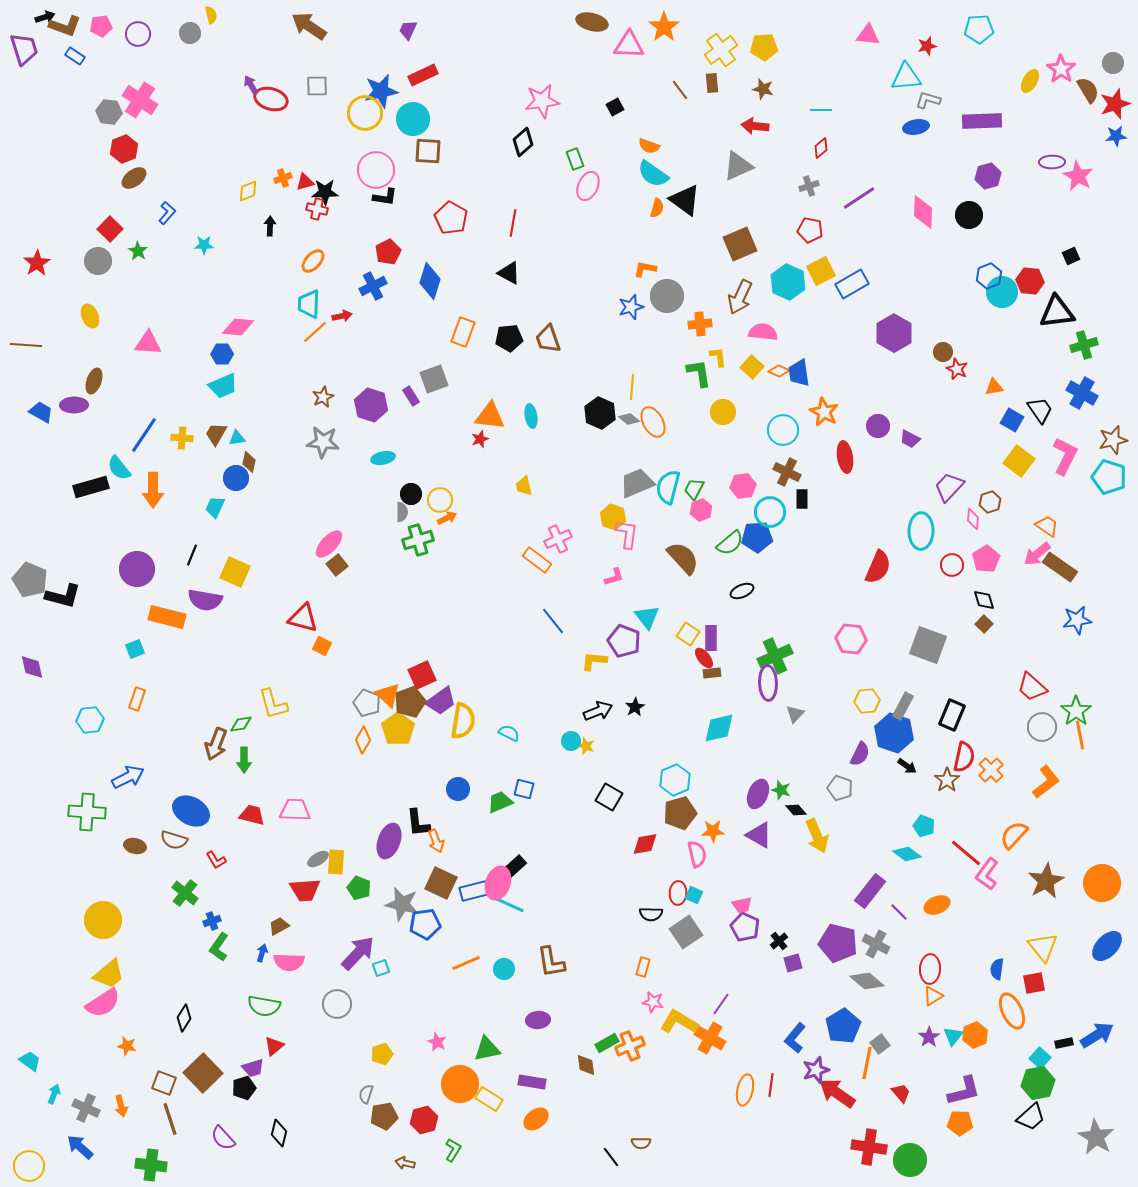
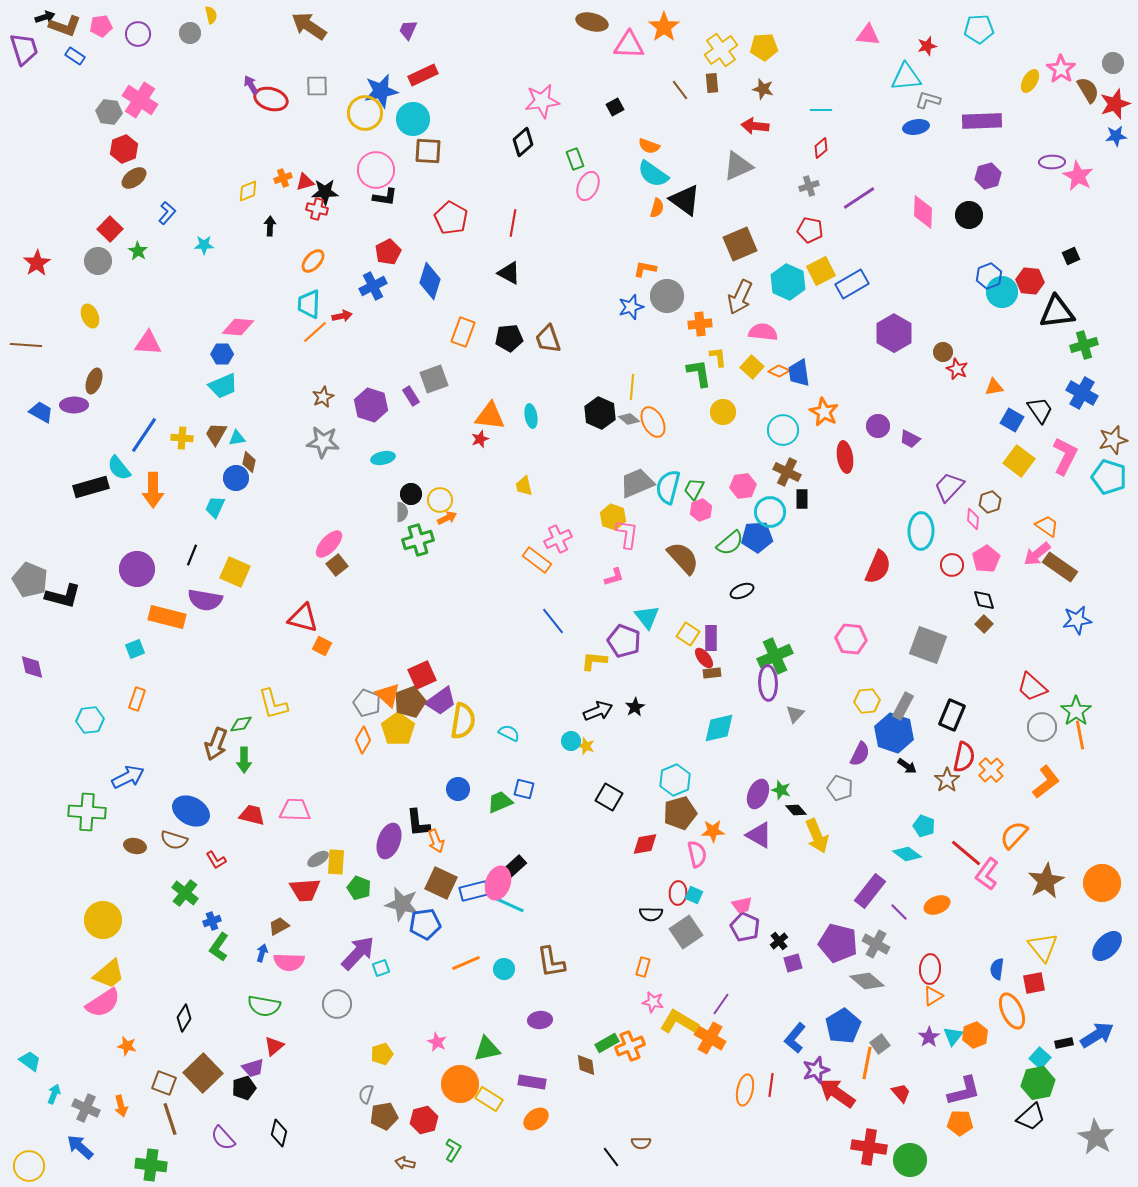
purple ellipse at (538, 1020): moved 2 px right
